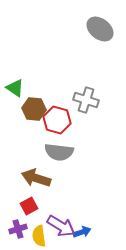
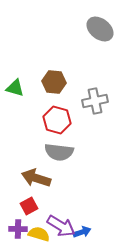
green triangle: rotated 18 degrees counterclockwise
gray cross: moved 9 px right, 1 px down; rotated 30 degrees counterclockwise
brown hexagon: moved 20 px right, 27 px up
purple cross: rotated 18 degrees clockwise
yellow semicircle: moved 2 px up; rotated 115 degrees clockwise
